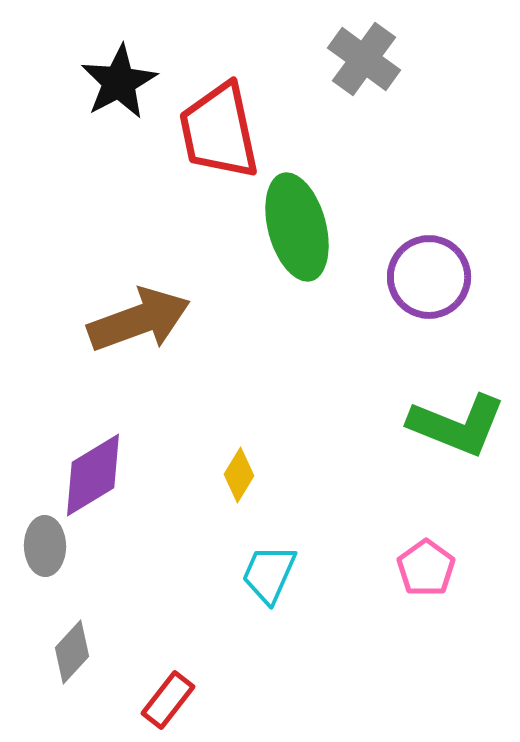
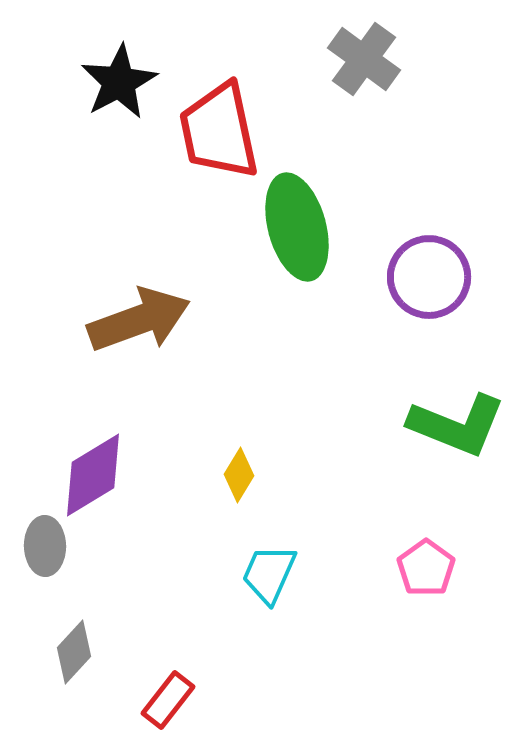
gray diamond: moved 2 px right
